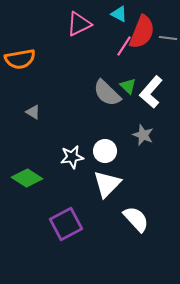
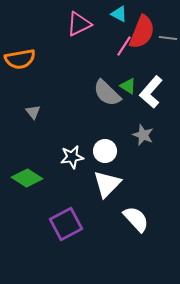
green triangle: rotated 12 degrees counterclockwise
gray triangle: rotated 21 degrees clockwise
